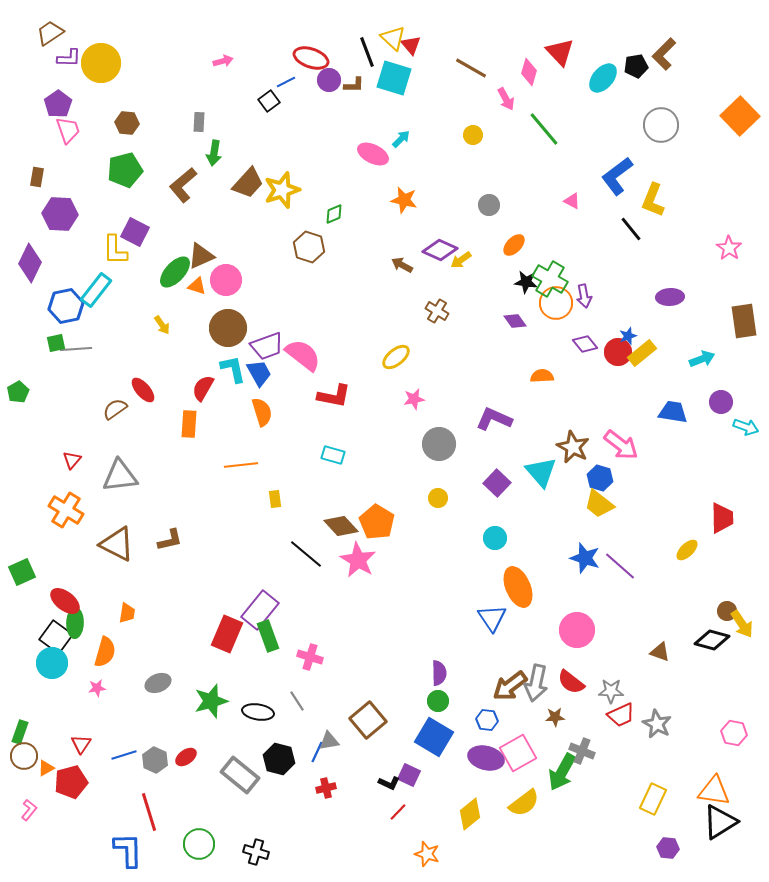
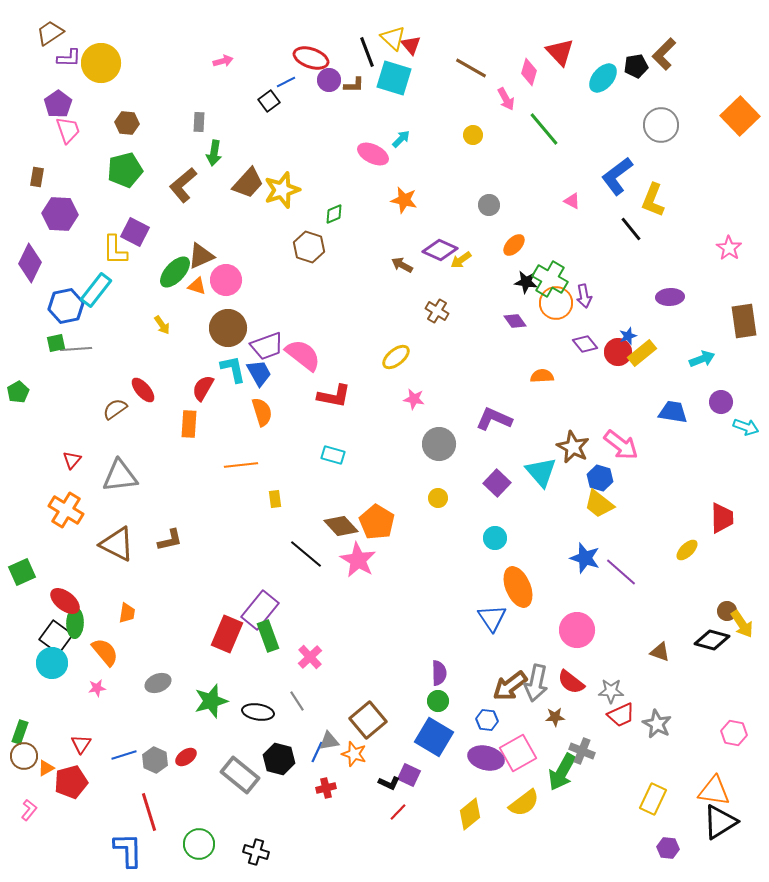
pink star at (414, 399): rotated 20 degrees clockwise
purple line at (620, 566): moved 1 px right, 6 px down
orange semicircle at (105, 652): rotated 56 degrees counterclockwise
pink cross at (310, 657): rotated 30 degrees clockwise
orange star at (427, 854): moved 73 px left, 100 px up
